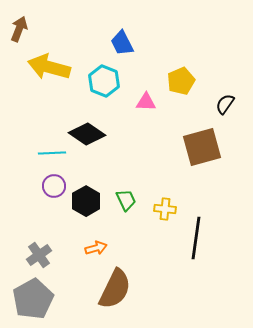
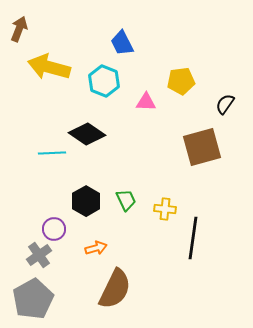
yellow pentagon: rotated 16 degrees clockwise
purple circle: moved 43 px down
black line: moved 3 px left
